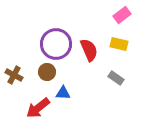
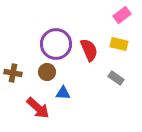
brown cross: moved 1 px left, 2 px up; rotated 18 degrees counterclockwise
red arrow: rotated 100 degrees counterclockwise
